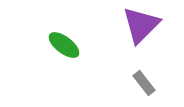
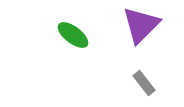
green ellipse: moved 9 px right, 10 px up
